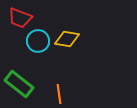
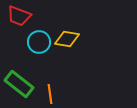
red trapezoid: moved 1 px left, 2 px up
cyan circle: moved 1 px right, 1 px down
orange line: moved 9 px left
